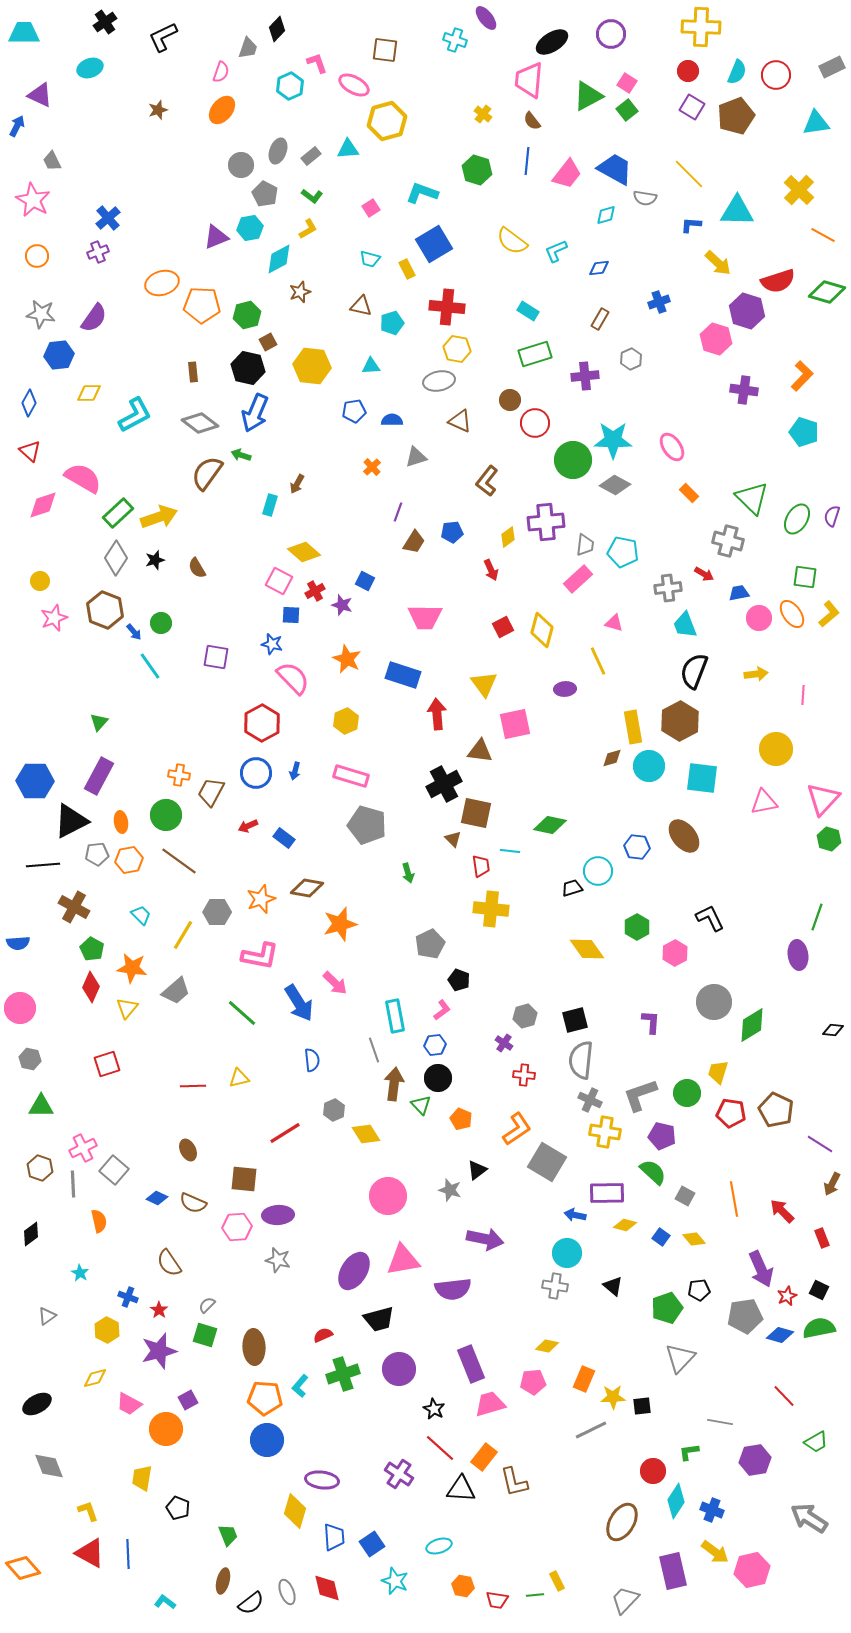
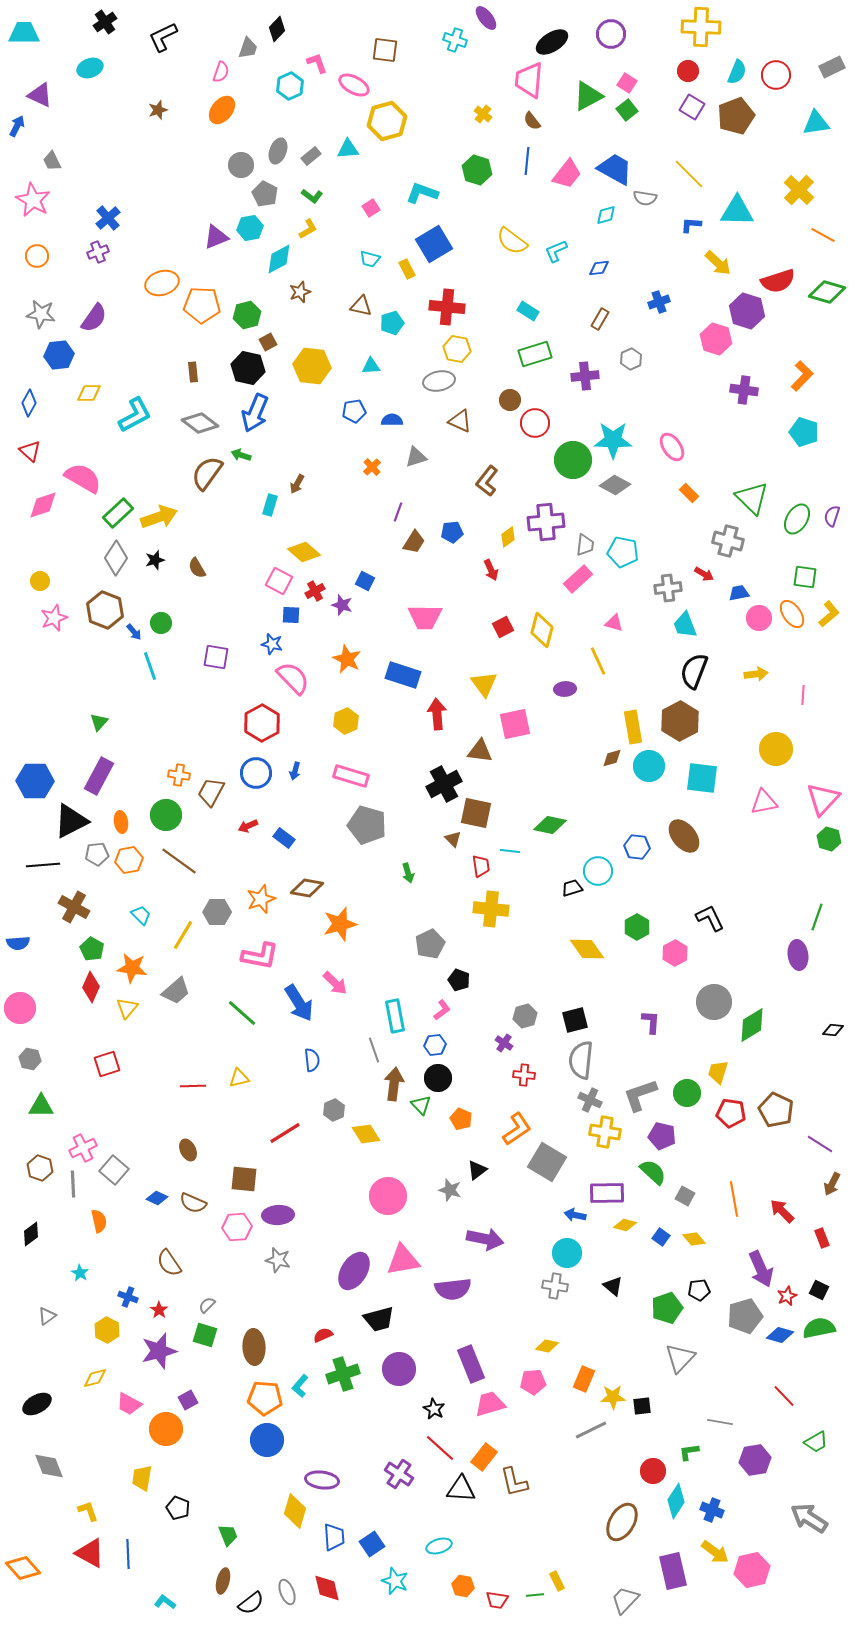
cyan line at (150, 666): rotated 16 degrees clockwise
gray pentagon at (745, 1316): rotated 8 degrees counterclockwise
